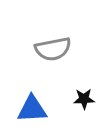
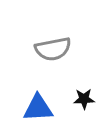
blue triangle: moved 6 px right, 1 px up
